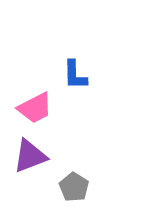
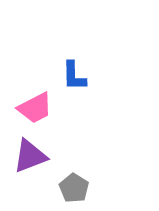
blue L-shape: moved 1 px left, 1 px down
gray pentagon: moved 1 px down
